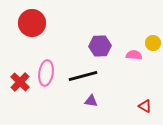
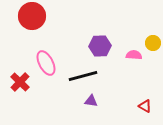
red circle: moved 7 px up
pink ellipse: moved 10 px up; rotated 35 degrees counterclockwise
